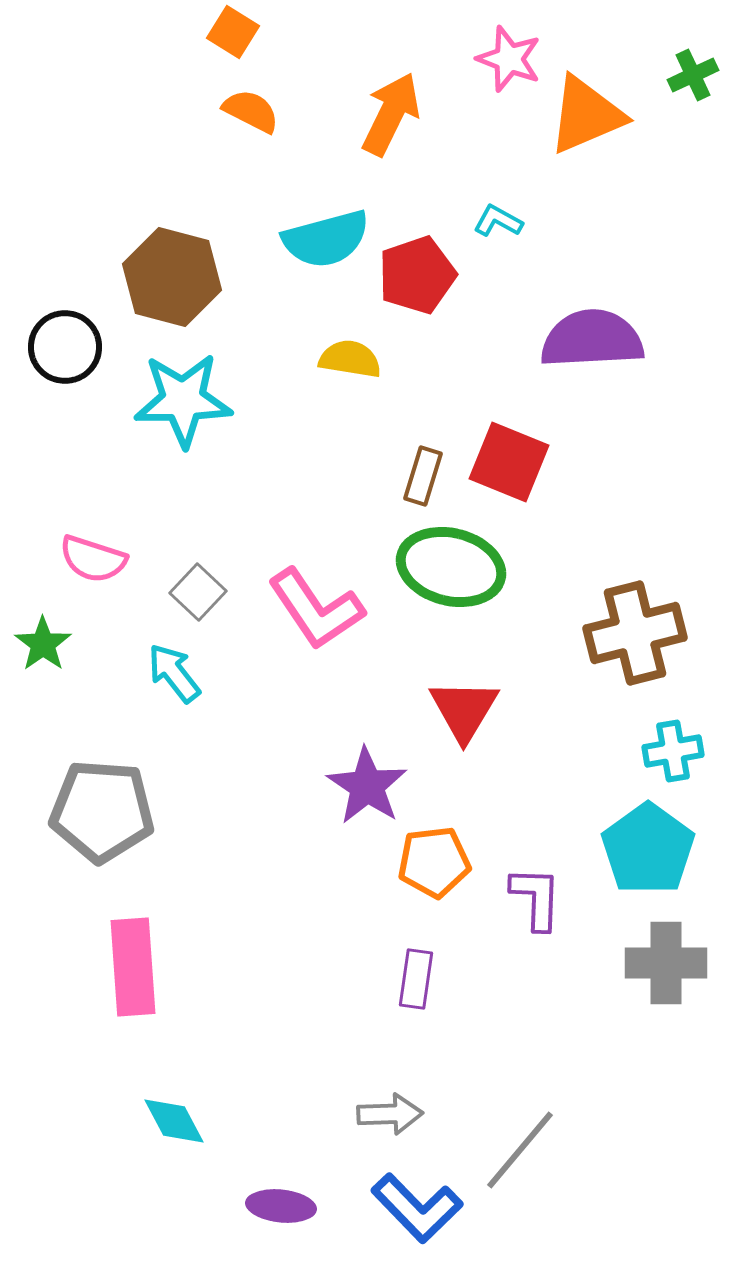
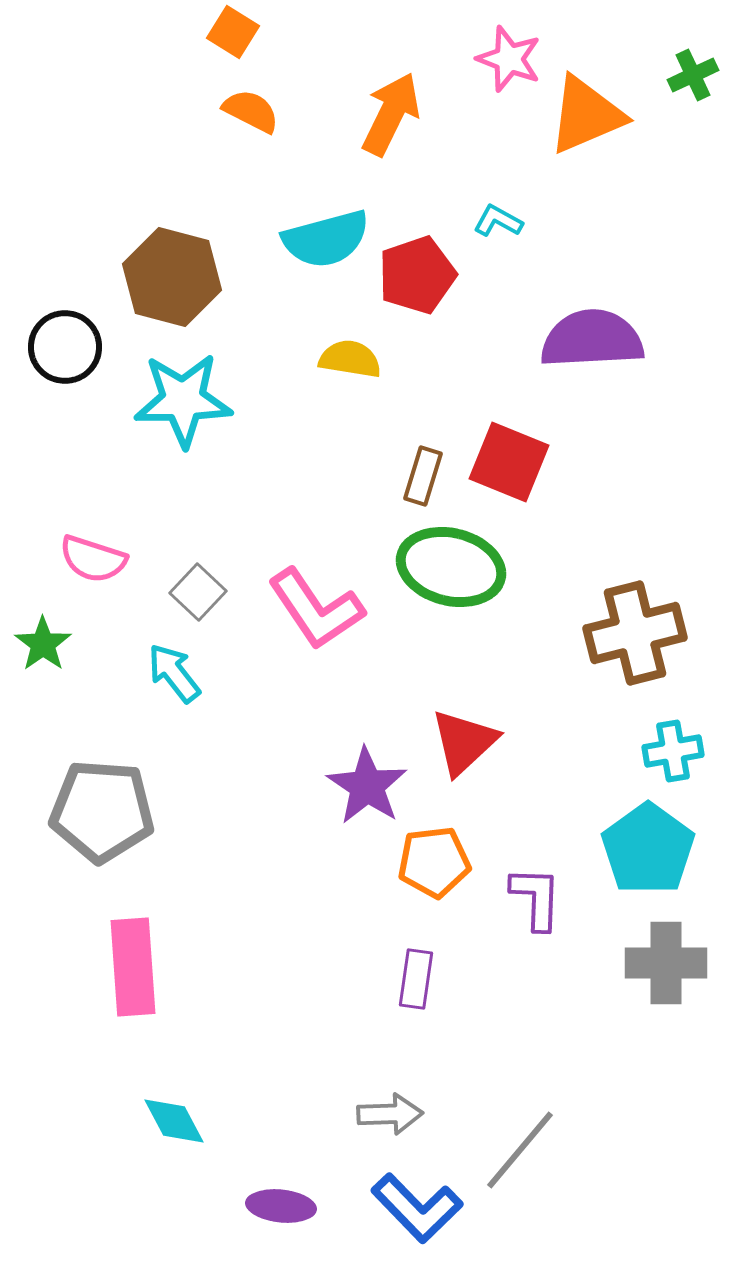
red triangle: moved 32 px down; rotated 16 degrees clockwise
